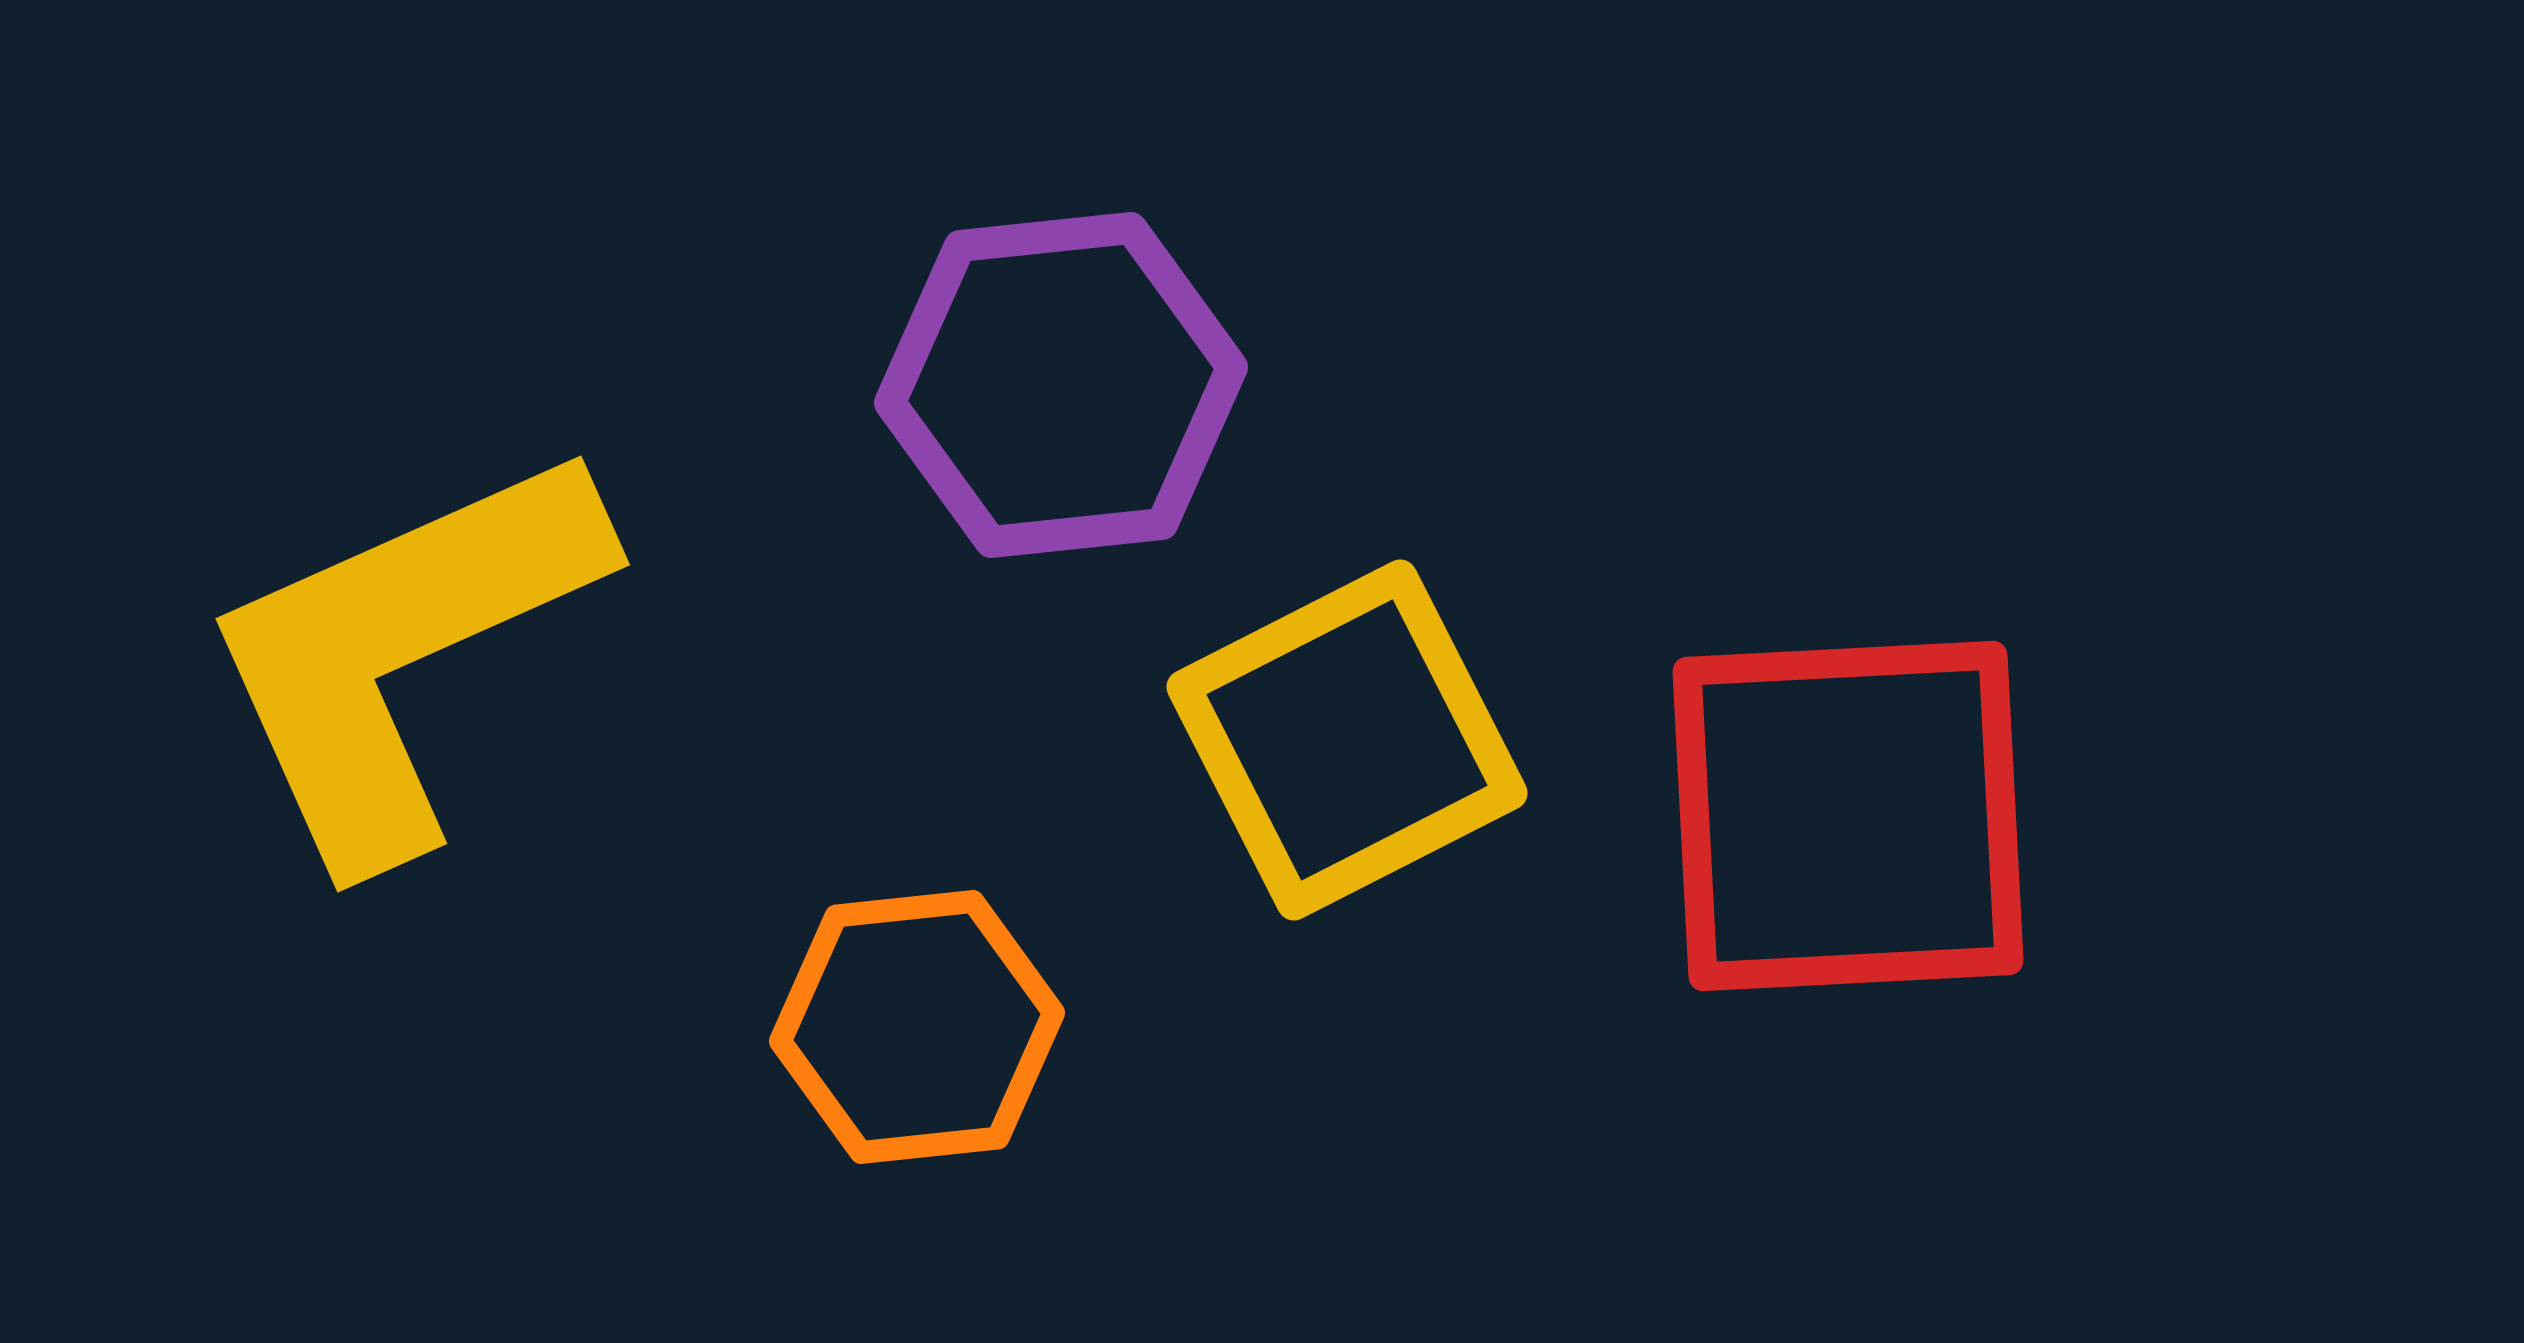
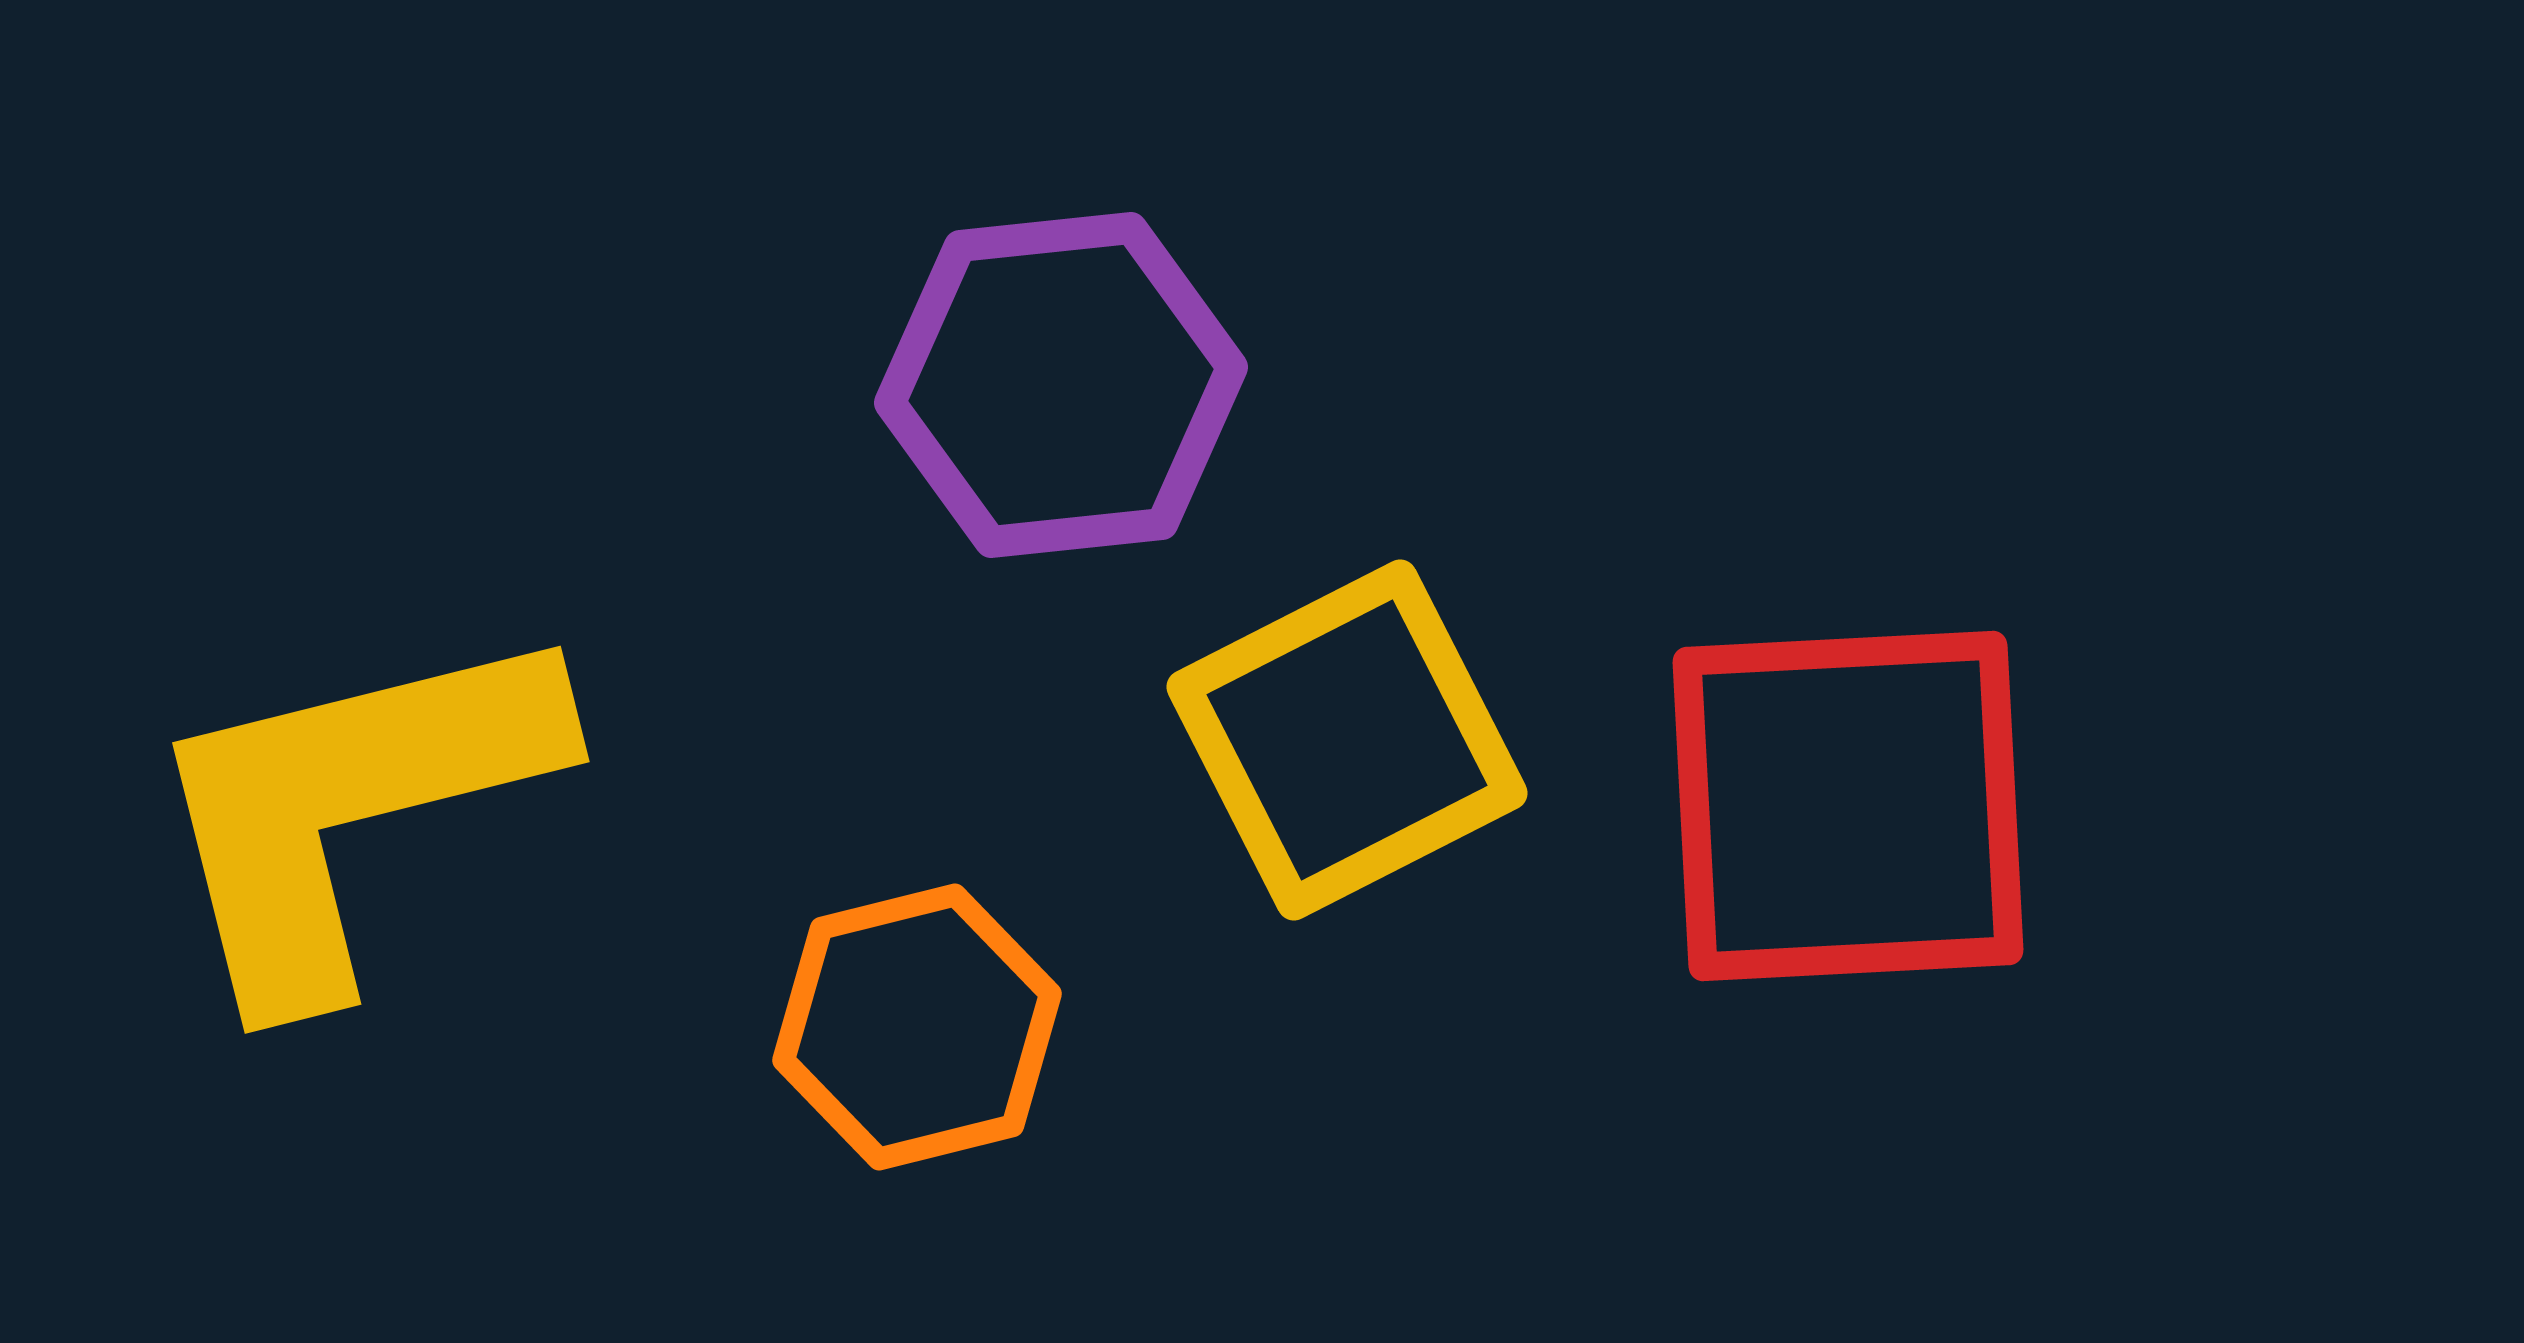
yellow L-shape: moved 52 px left, 156 px down; rotated 10 degrees clockwise
red square: moved 10 px up
orange hexagon: rotated 8 degrees counterclockwise
